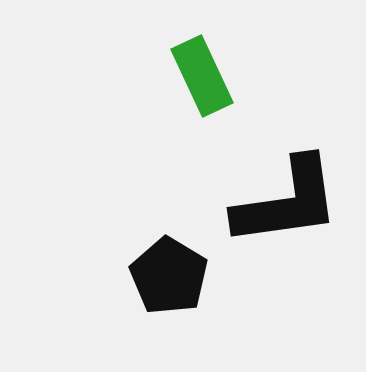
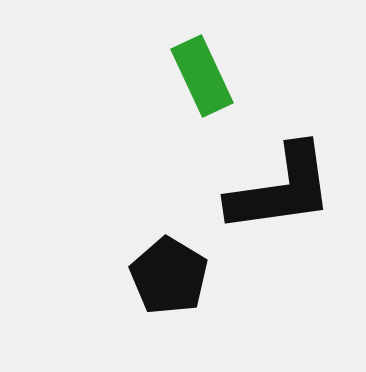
black L-shape: moved 6 px left, 13 px up
